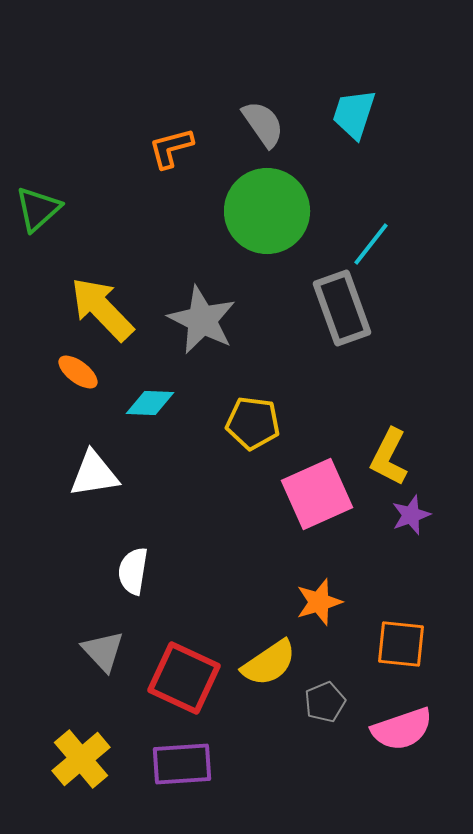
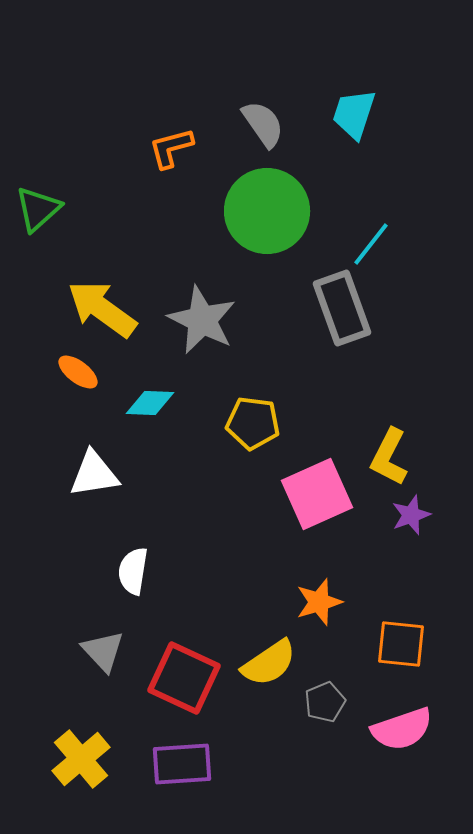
yellow arrow: rotated 10 degrees counterclockwise
